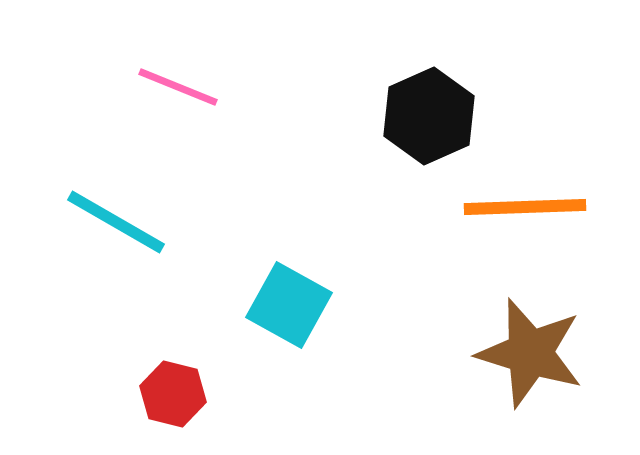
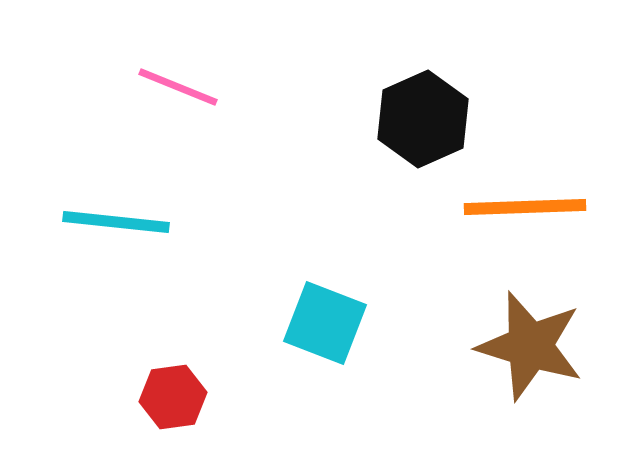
black hexagon: moved 6 px left, 3 px down
cyan line: rotated 24 degrees counterclockwise
cyan square: moved 36 px right, 18 px down; rotated 8 degrees counterclockwise
brown star: moved 7 px up
red hexagon: moved 3 px down; rotated 22 degrees counterclockwise
